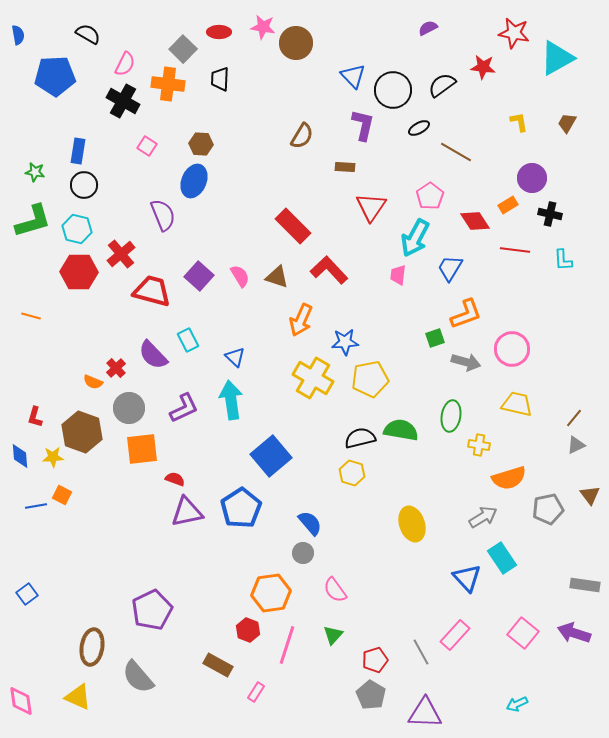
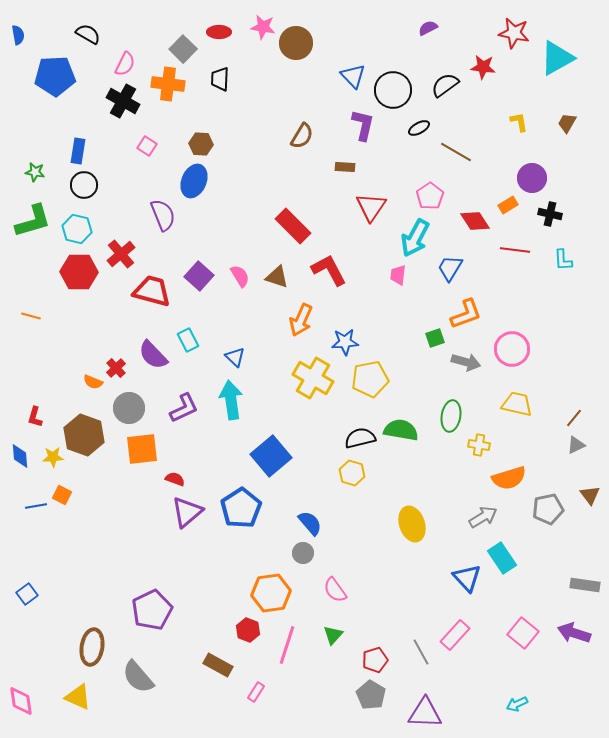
black semicircle at (442, 85): moved 3 px right
red L-shape at (329, 270): rotated 15 degrees clockwise
brown hexagon at (82, 432): moved 2 px right, 3 px down
purple triangle at (187, 512): rotated 28 degrees counterclockwise
